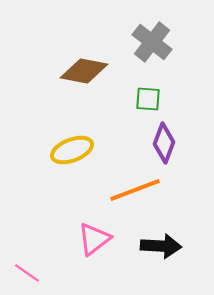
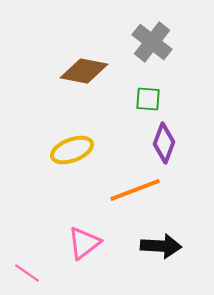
pink triangle: moved 10 px left, 4 px down
